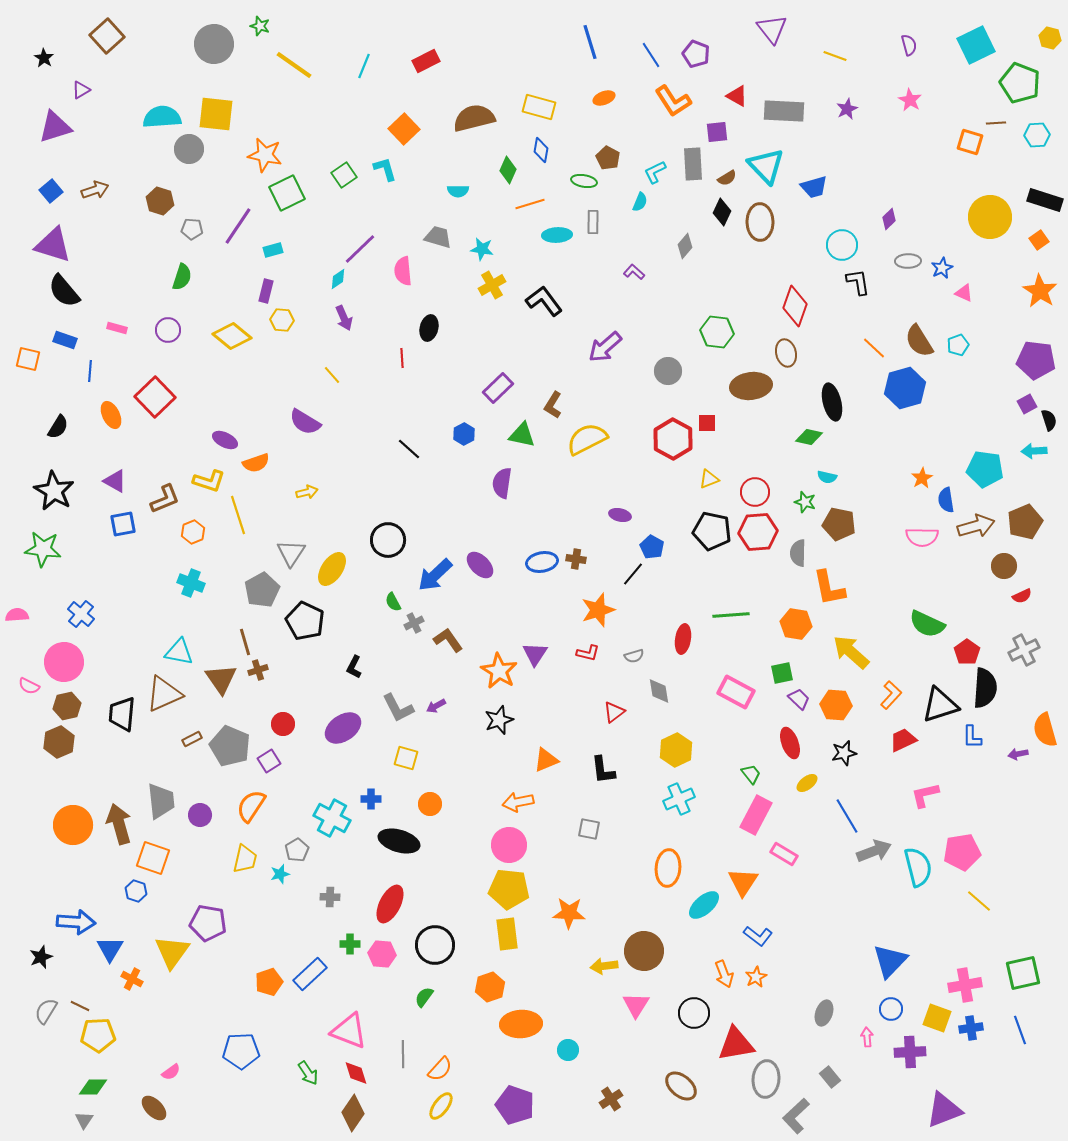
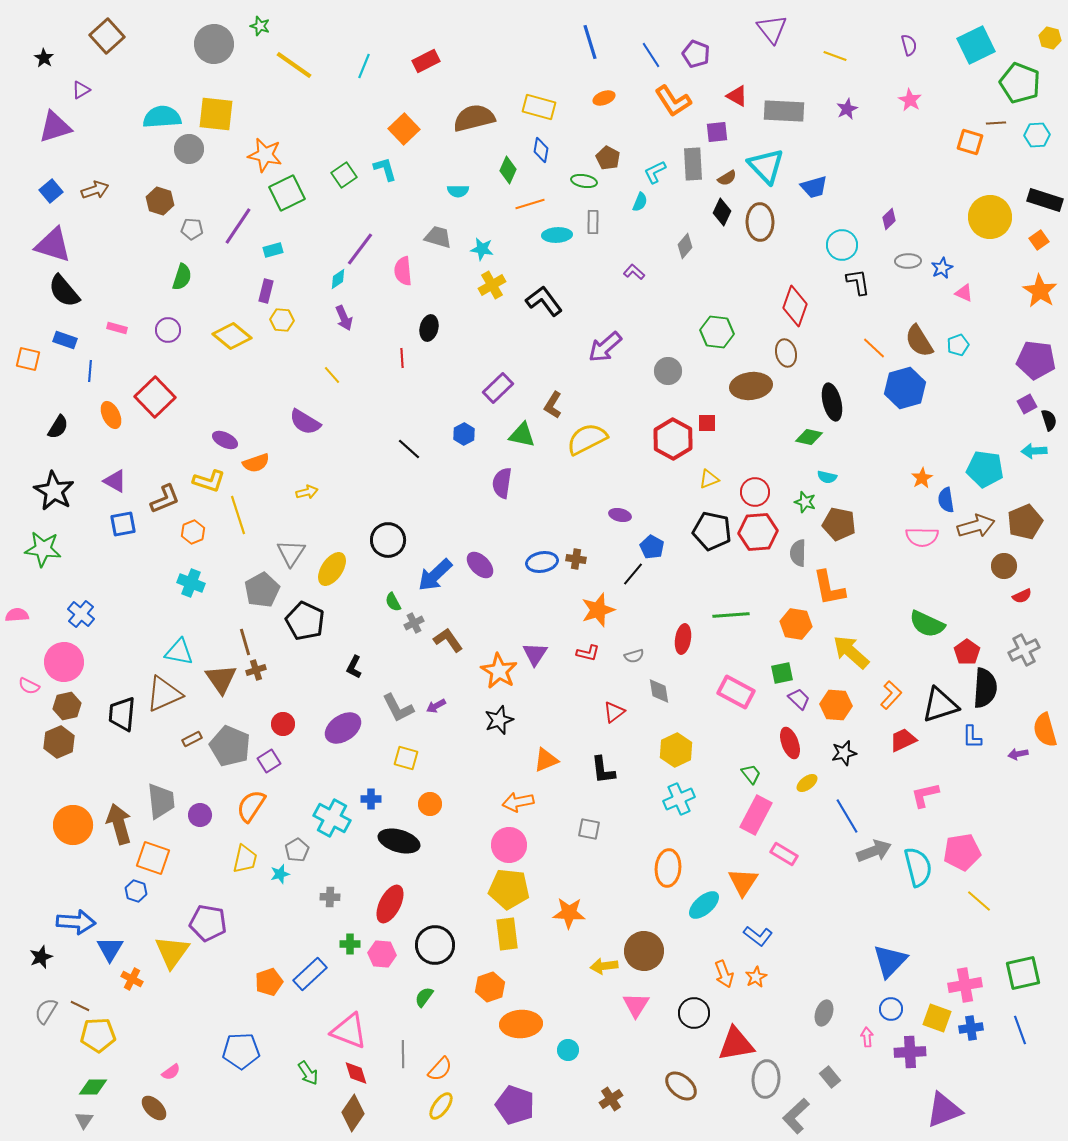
purple line at (360, 249): rotated 9 degrees counterclockwise
brown cross at (258, 670): moved 2 px left
